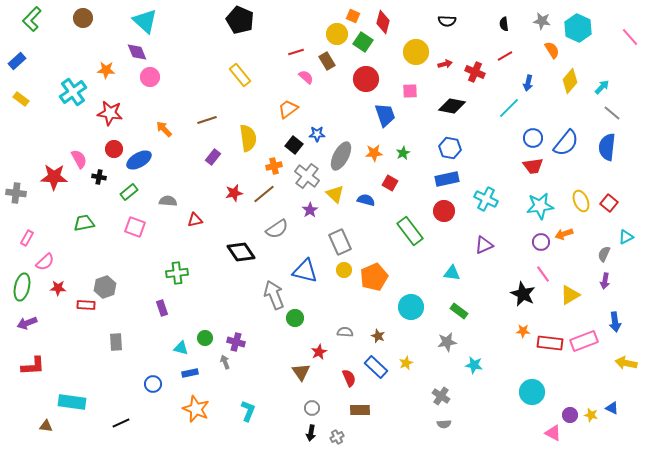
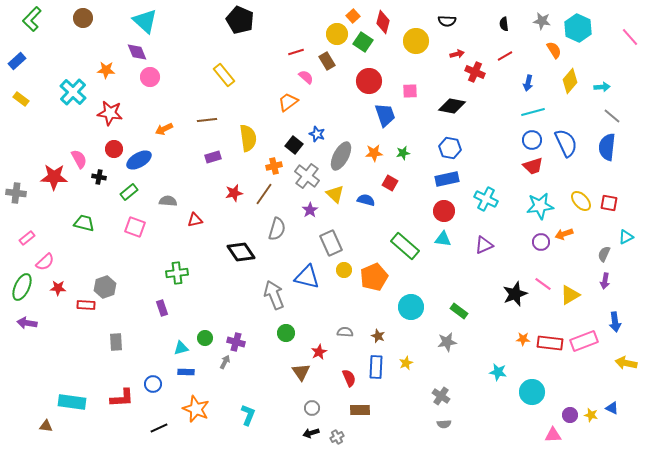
orange square at (353, 16): rotated 24 degrees clockwise
orange semicircle at (552, 50): moved 2 px right
yellow circle at (416, 52): moved 11 px up
red arrow at (445, 64): moved 12 px right, 10 px up
yellow rectangle at (240, 75): moved 16 px left
red circle at (366, 79): moved 3 px right, 2 px down
cyan arrow at (602, 87): rotated 42 degrees clockwise
cyan cross at (73, 92): rotated 12 degrees counterclockwise
cyan line at (509, 108): moved 24 px right, 4 px down; rotated 30 degrees clockwise
orange trapezoid at (288, 109): moved 7 px up
gray line at (612, 113): moved 3 px down
brown line at (207, 120): rotated 12 degrees clockwise
orange arrow at (164, 129): rotated 72 degrees counterclockwise
blue star at (317, 134): rotated 21 degrees clockwise
blue circle at (533, 138): moved 1 px left, 2 px down
blue semicircle at (566, 143): rotated 64 degrees counterclockwise
green star at (403, 153): rotated 16 degrees clockwise
purple rectangle at (213, 157): rotated 35 degrees clockwise
red trapezoid at (533, 166): rotated 10 degrees counterclockwise
brown line at (264, 194): rotated 15 degrees counterclockwise
yellow ellipse at (581, 201): rotated 20 degrees counterclockwise
red square at (609, 203): rotated 30 degrees counterclockwise
green trapezoid at (84, 223): rotated 25 degrees clockwise
gray semicircle at (277, 229): rotated 40 degrees counterclockwise
green rectangle at (410, 231): moved 5 px left, 15 px down; rotated 12 degrees counterclockwise
pink rectangle at (27, 238): rotated 21 degrees clockwise
gray rectangle at (340, 242): moved 9 px left, 1 px down
blue triangle at (305, 271): moved 2 px right, 6 px down
cyan triangle at (452, 273): moved 9 px left, 34 px up
pink line at (543, 274): moved 10 px down; rotated 18 degrees counterclockwise
green ellipse at (22, 287): rotated 12 degrees clockwise
black star at (523, 294): moved 8 px left; rotated 25 degrees clockwise
green circle at (295, 318): moved 9 px left, 15 px down
purple arrow at (27, 323): rotated 30 degrees clockwise
orange star at (523, 331): moved 8 px down
cyan triangle at (181, 348): rotated 28 degrees counterclockwise
gray arrow at (225, 362): rotated 48 degrees clockwise
cyan star at (474, 365): moved 24 px right, 7 px down
red L-shape at (33, 366): moved 89 px right, 32 px down
blue rectangle at (376, 367): rotated 50 degrees clockwise
blue rectangle at (190, 373): moved 4 px left, 1 px up; rotated 14 degrees clockwise
cyan L-shape at (248, 411): moved 4 px down
black line at (121, 423): moved 38 px right, 5 px down
black arrow at (311, 433): rotated 63 degrees clockwise
pink triangle at (553, 433): moved 2 px down; rotated 30 degrees counterclockwise
